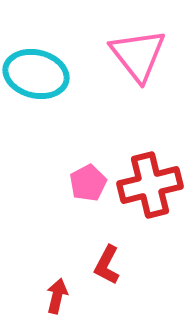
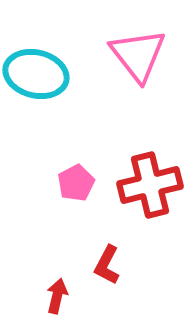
pink pentagon: moved 12 px left
